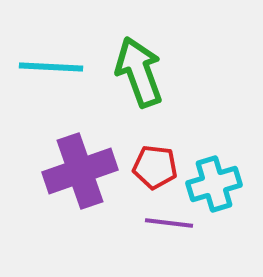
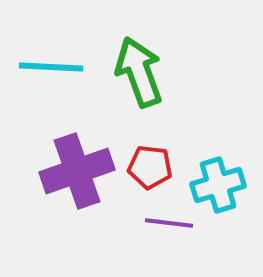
red pentagon: moved 5 px left
purple cross: moved 3 px left
cyan cross: moved 4 px right, 1 px down
